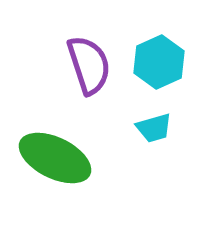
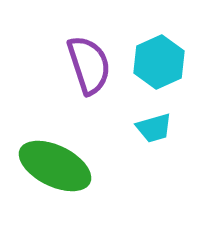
green ellipse: moved 8 px down
